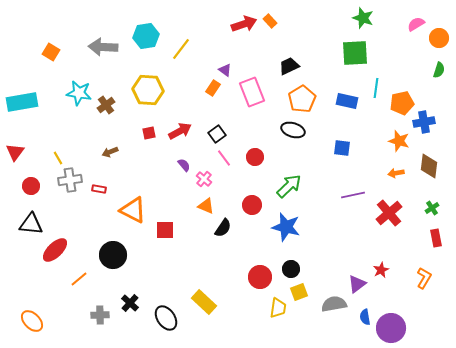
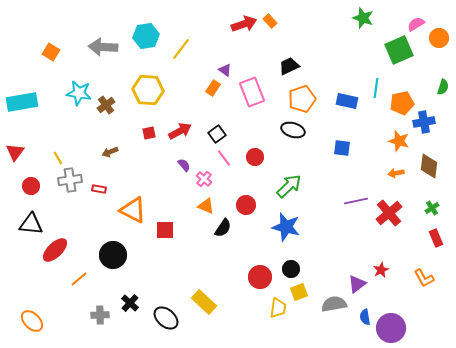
green square at (355, 53): moved 44 px right, 3 px up; rotated 20 degrees counterclockwise
green semicircle at (439, 70): moved 4 px right, 17 px down
orange pentagon at (302, 99): rotated 12 degrees clockwise
purple line at (353, 195): moved 3 px right, 6 px down
red circle at (252, 205): moved 6 px left
red rectangle at (436, 238): rotated 12 degrees counterclockwise
orange L-shape at (424, 278): rotated 120 degrees clockwise
black ellipse at (166, 318): rotated 15 degrees counterclockwise
